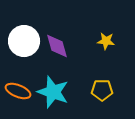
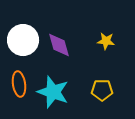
white circle: moved 1 px left, 1 px up
purple diamond: moved 2 px right, 1 px up
orange ellipse: moved 1 px right, 7 px up; rotated 60 degrees clockwise
